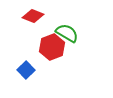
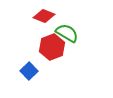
red diamond: moved 11 px right
blue square: moved 3 px right, 1 px down
